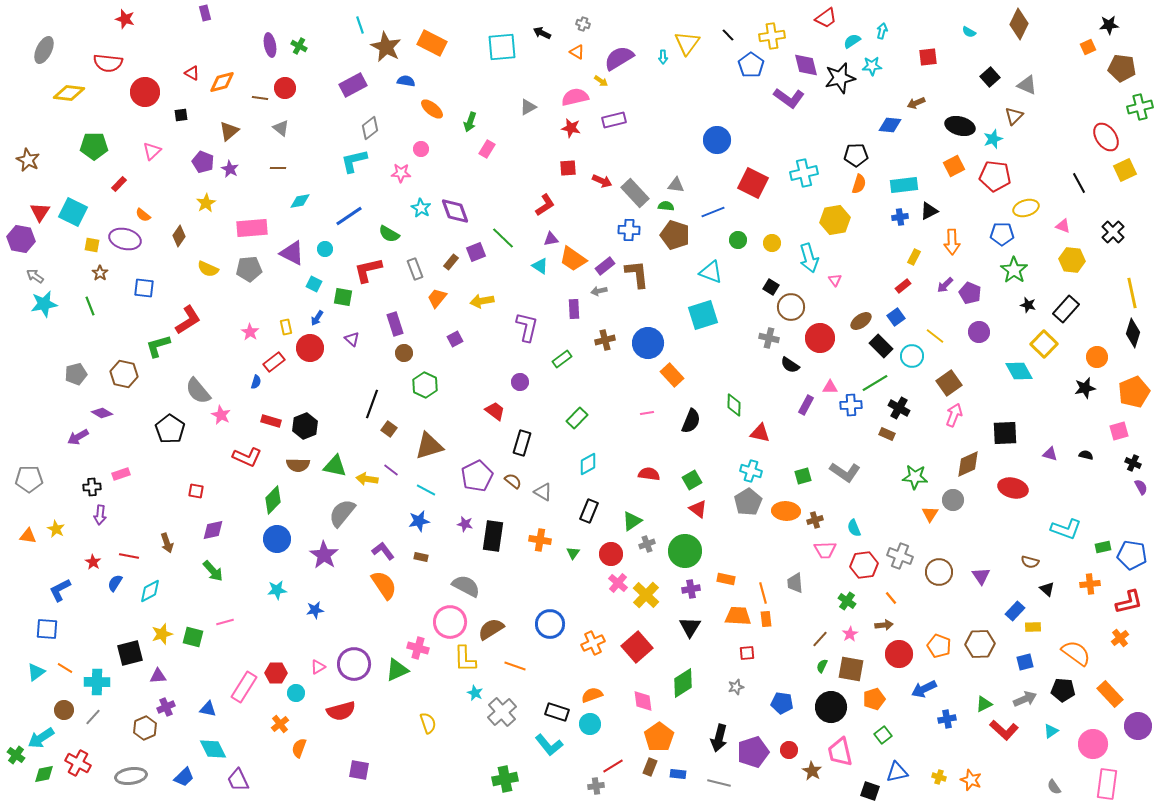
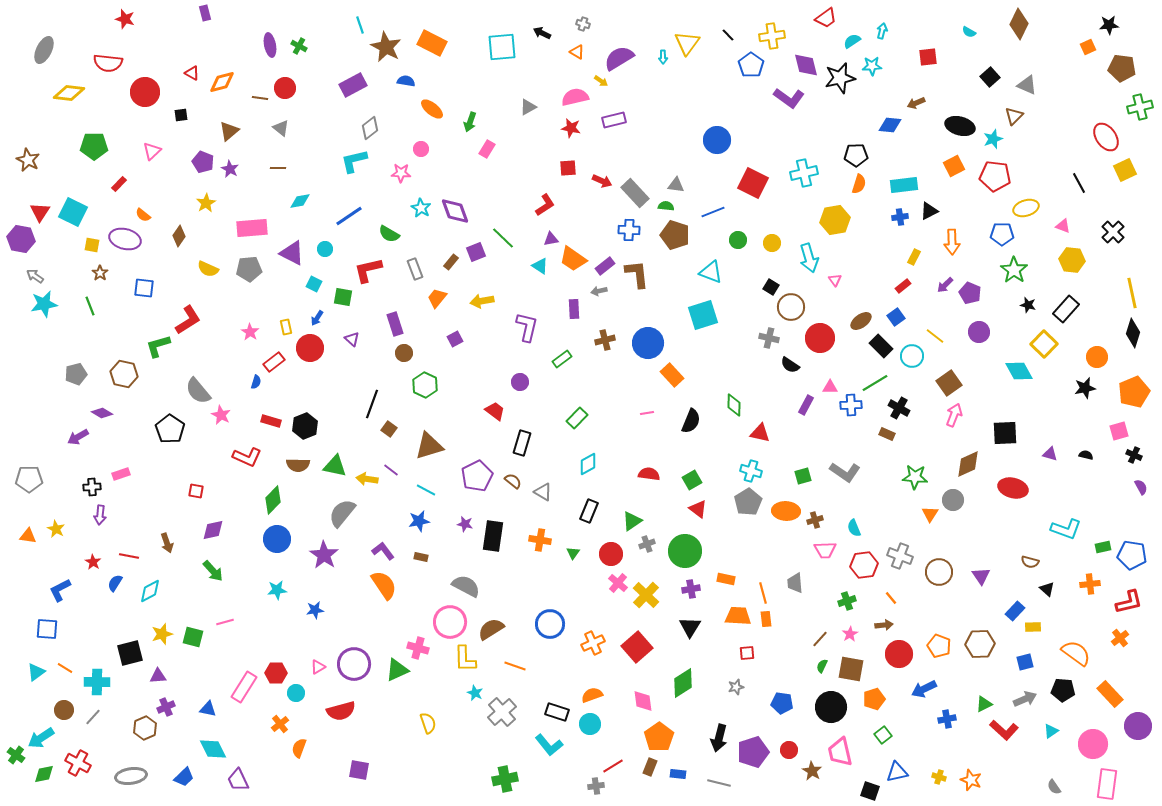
black cross at (1133, 463): moved 1 px right, 8 px up
green cross at (847, 601): rotated 36 degrees clockwise
